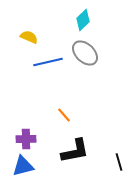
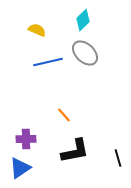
yellow semicircle: moved 8 px right, 7 px up
black line: moved 1 px left, 4 px up
blue triangle: moved 3 px left, 2 px down; rotated 20 degrees counterclockwise
